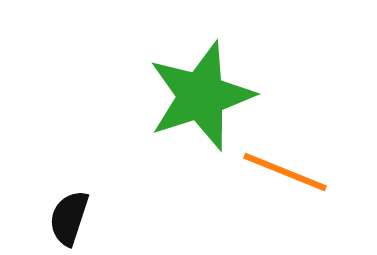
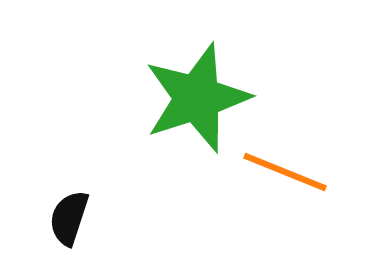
green star: moved 4 px left, 2 px down
